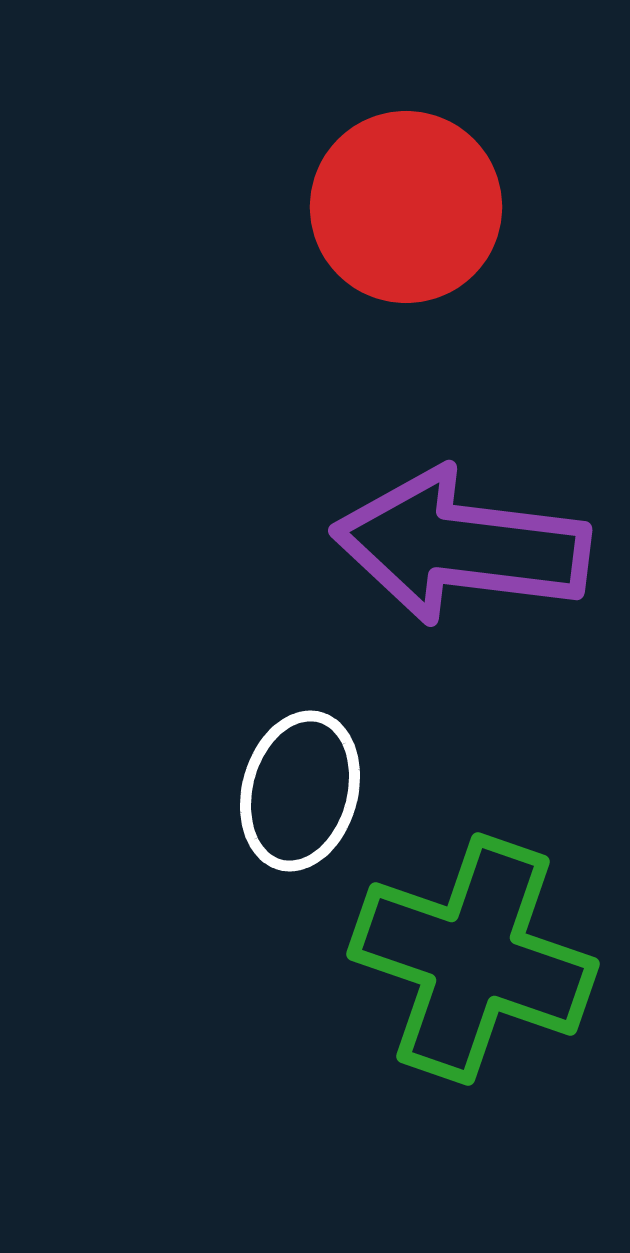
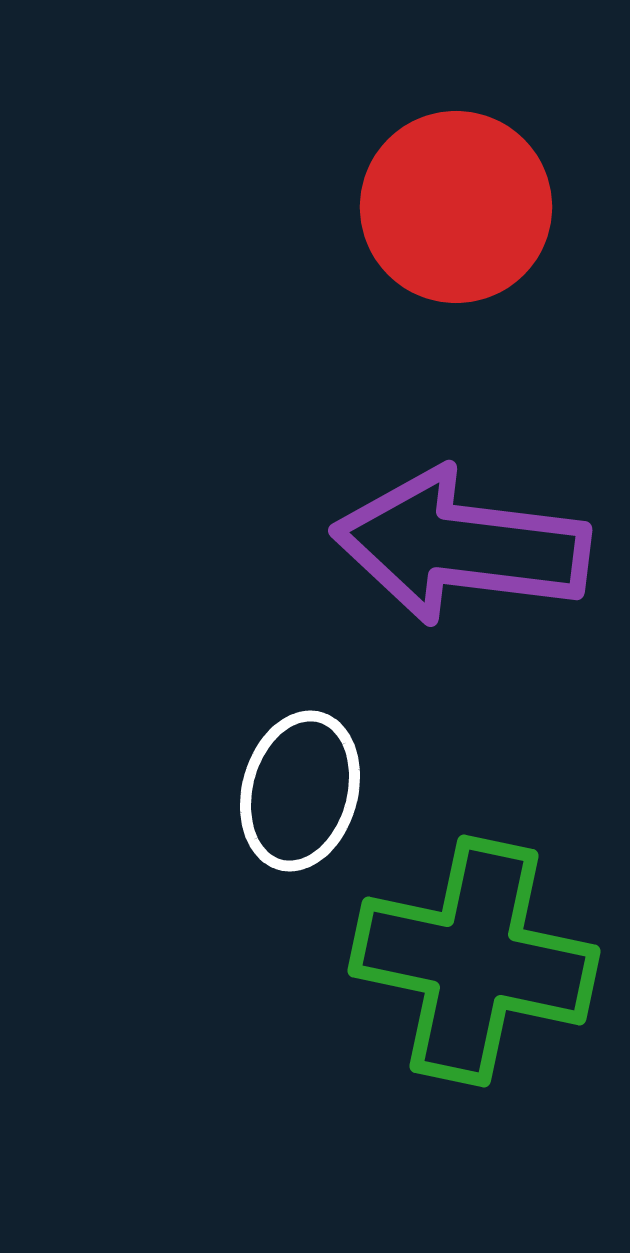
red circle: moved 50 px right
green cross: moved 1 px right, 2 px down; rotated 7 degrees counterclockwise
